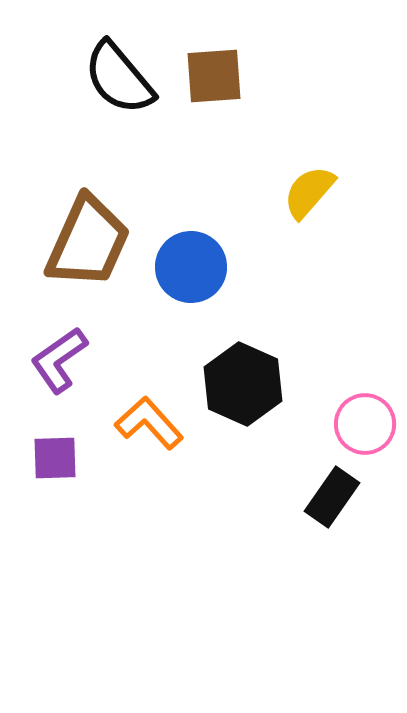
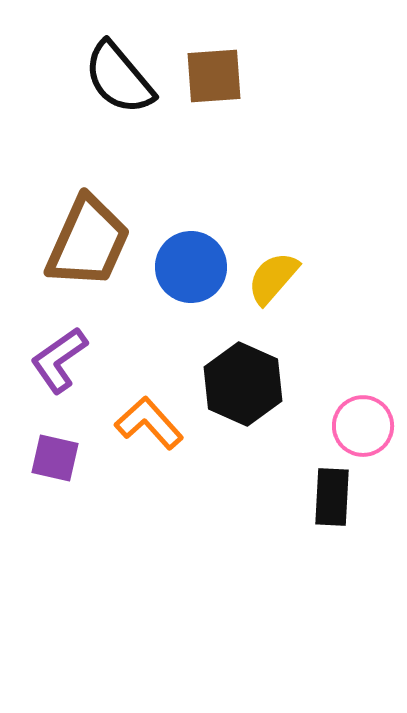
yellow semicircle: moved 36 px left, 86 px down
pink circle: moved 2 px left, 2 px down
purple square: rotated 15 degrees clockwise
black rectangle: rotated 32 degrees counterclockwise
